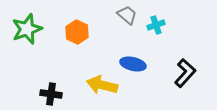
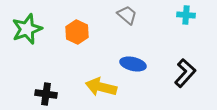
cyan cross: moved 30 px right, 10 px up; rotated 24 degrees clockwise
yellow arrow: moved 1 px left, 2 px down
black cross: moved 5 px left
